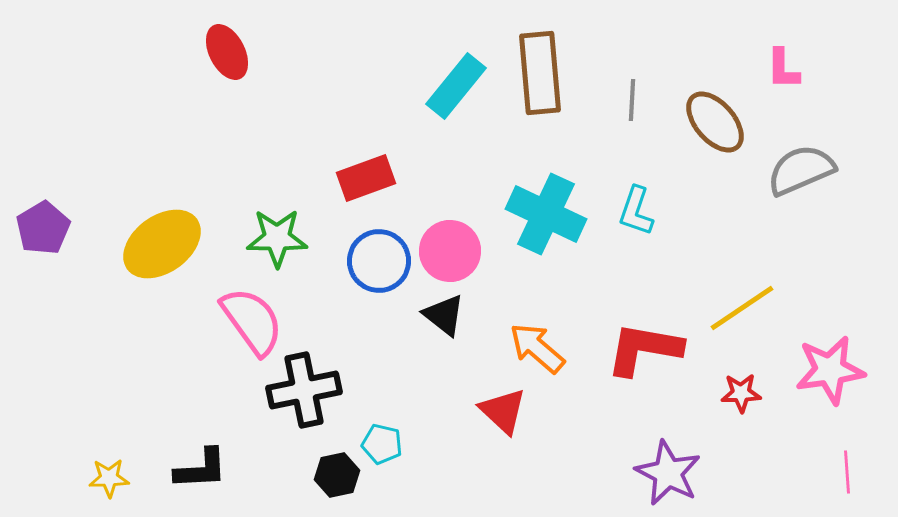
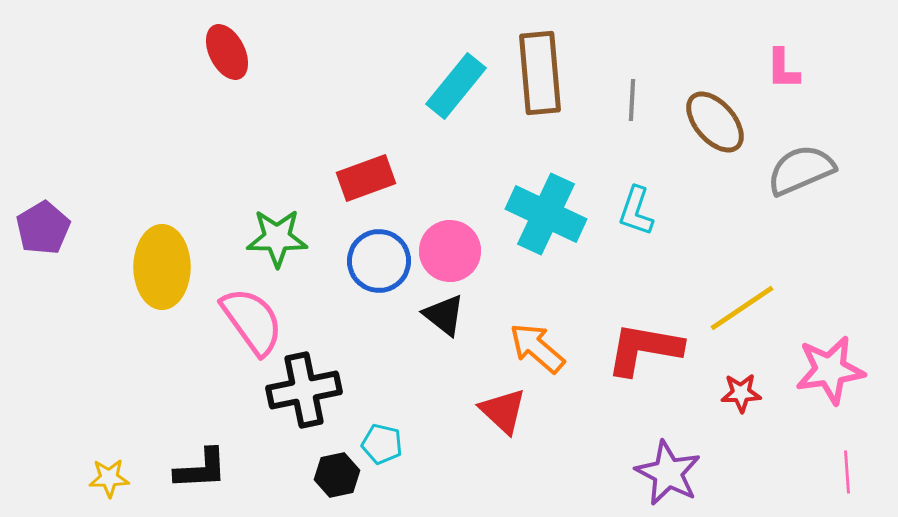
yellow ellipse: moved 23 px down; rotated 54 degrees counterclockwise
